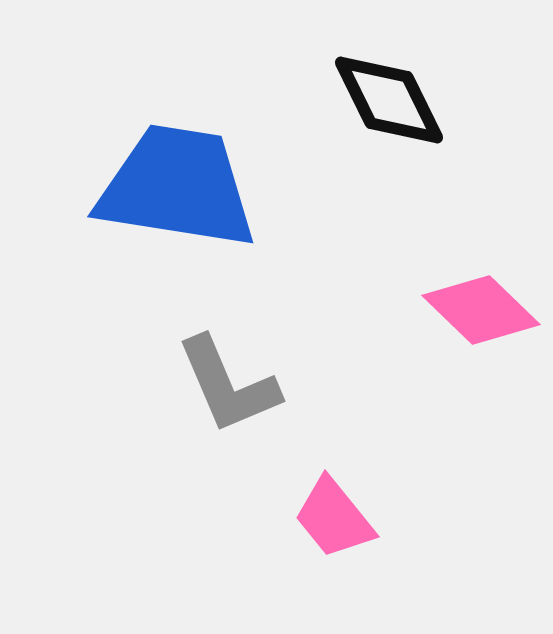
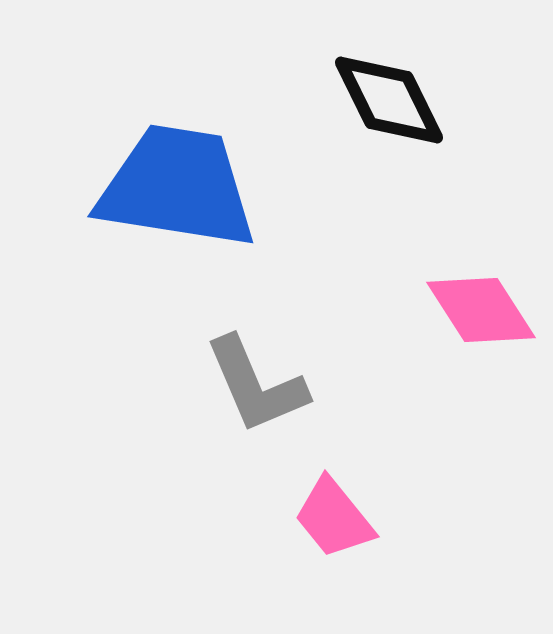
pink diamond: rotated 13 degrees clockwise
gray L-shape: moved 28 px right
